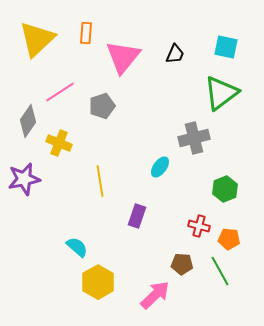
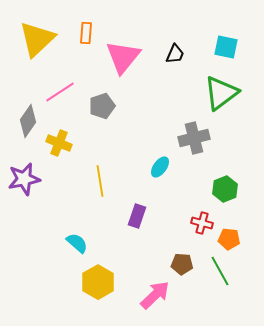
red cross: moved 3 px right, 3 px up
cyan semicircle: moved 4 px up
